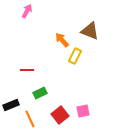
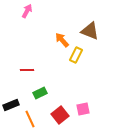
yellow rectangle: moved 1 px right, 1 px up
pink square: moved 2 px up
